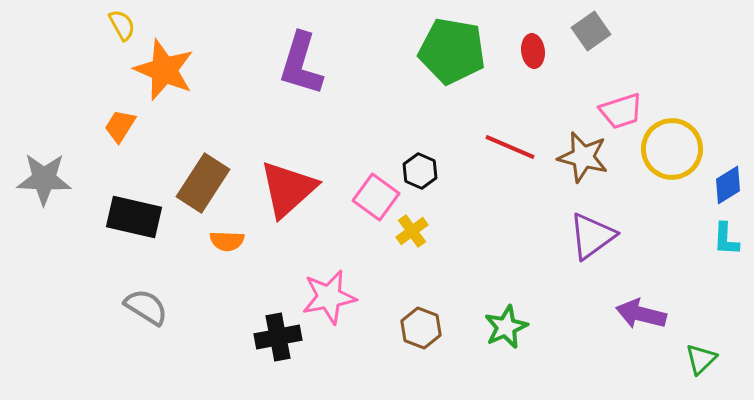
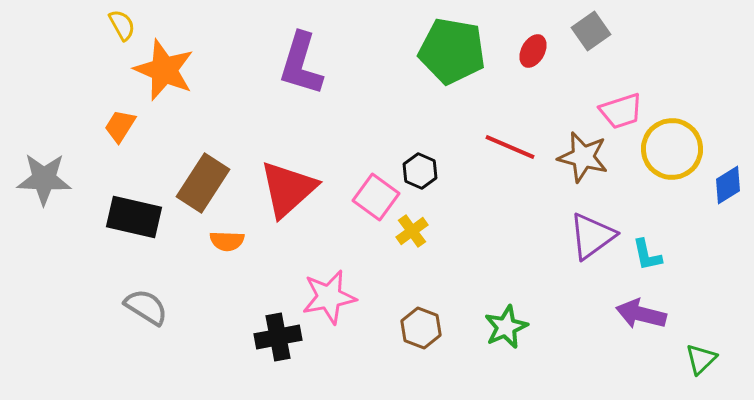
red ellipse: rotated 36 degrees clockwise
cyan L-shape: moved 79 px left, 16 px down; rotated 15 degrees counterclockwise
